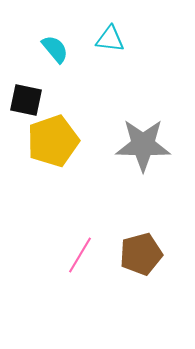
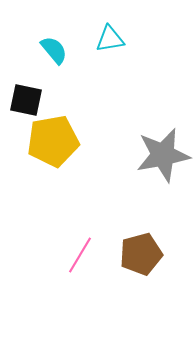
cyan triangle: rotated 16 degrees counterclockwise
cyan semicircle: moved 1 px left, 1 px down
yellow pentagon: rotated 9 degrees clockwise
gray star: moved 20 px right, 10 px down; rotated 12 degrees counterclockwise
